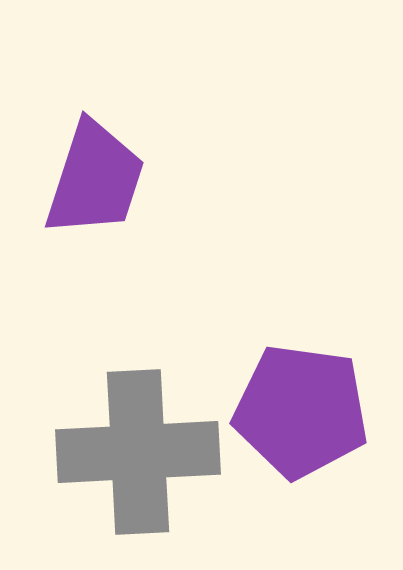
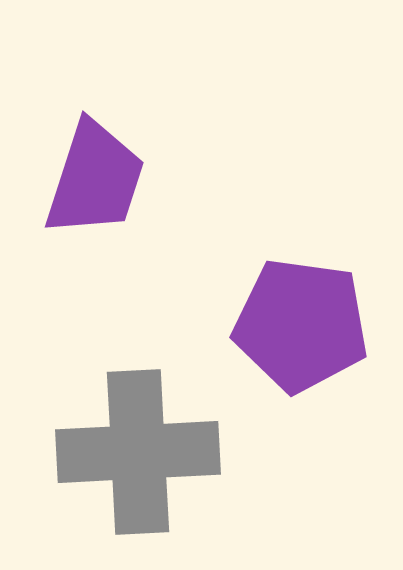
purple pentagon: moved 86 px up
